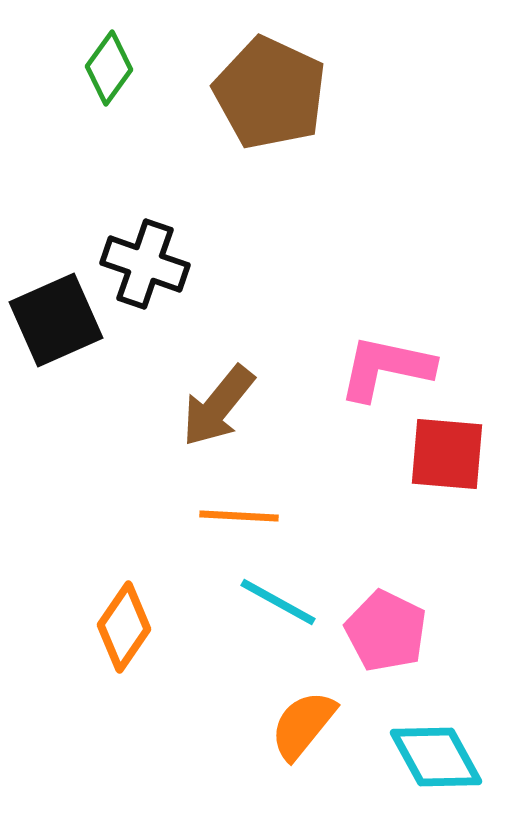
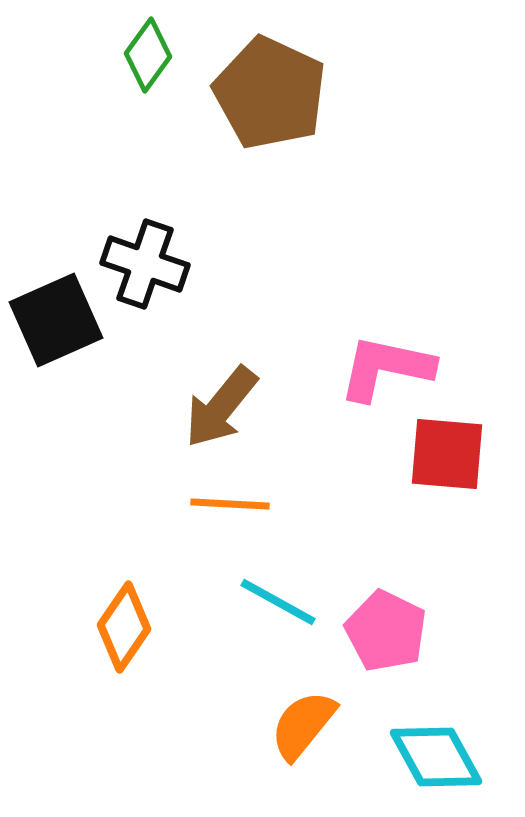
green diamond: moved 39 px right, 13 px up
brown arrow: moved 3 px right, 1 px down
orange line: moved 9 px left, 12 px up
